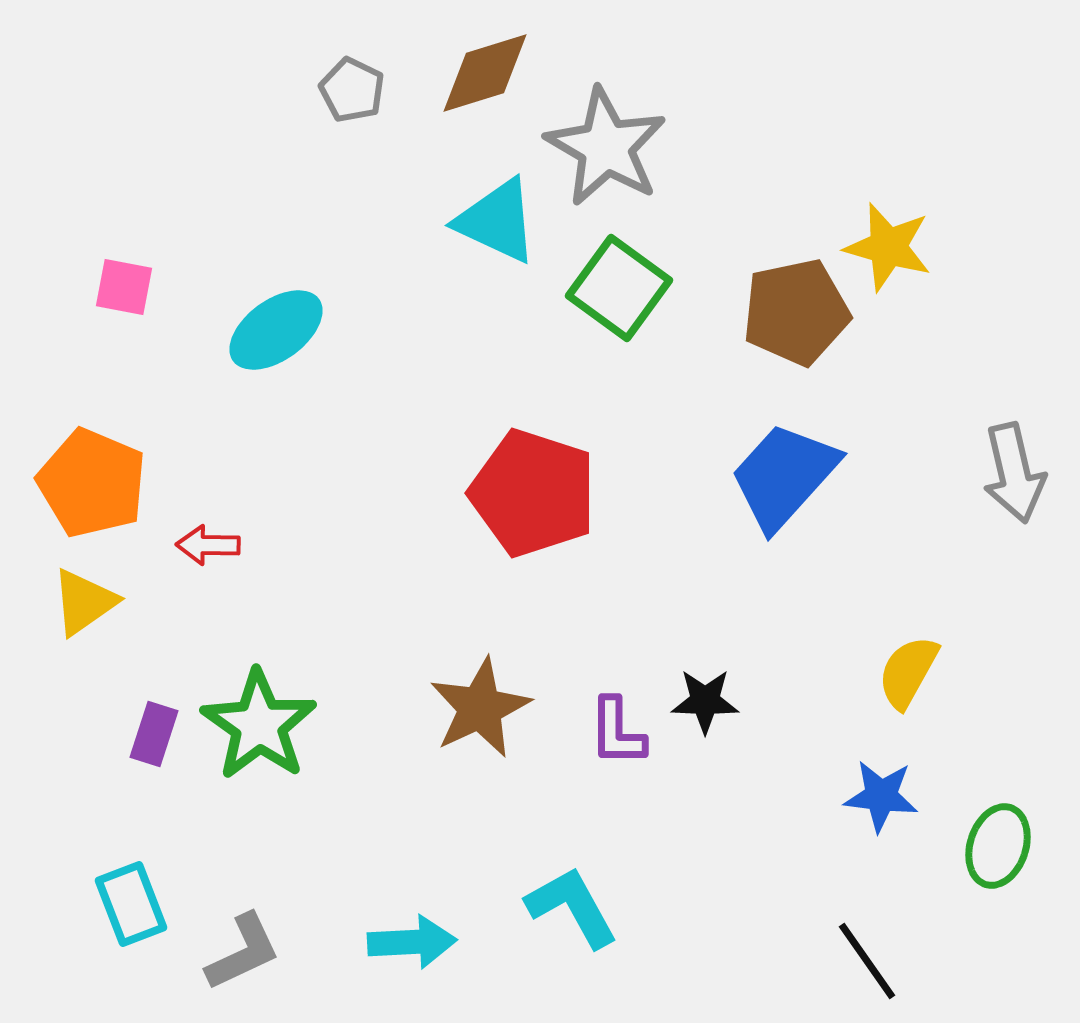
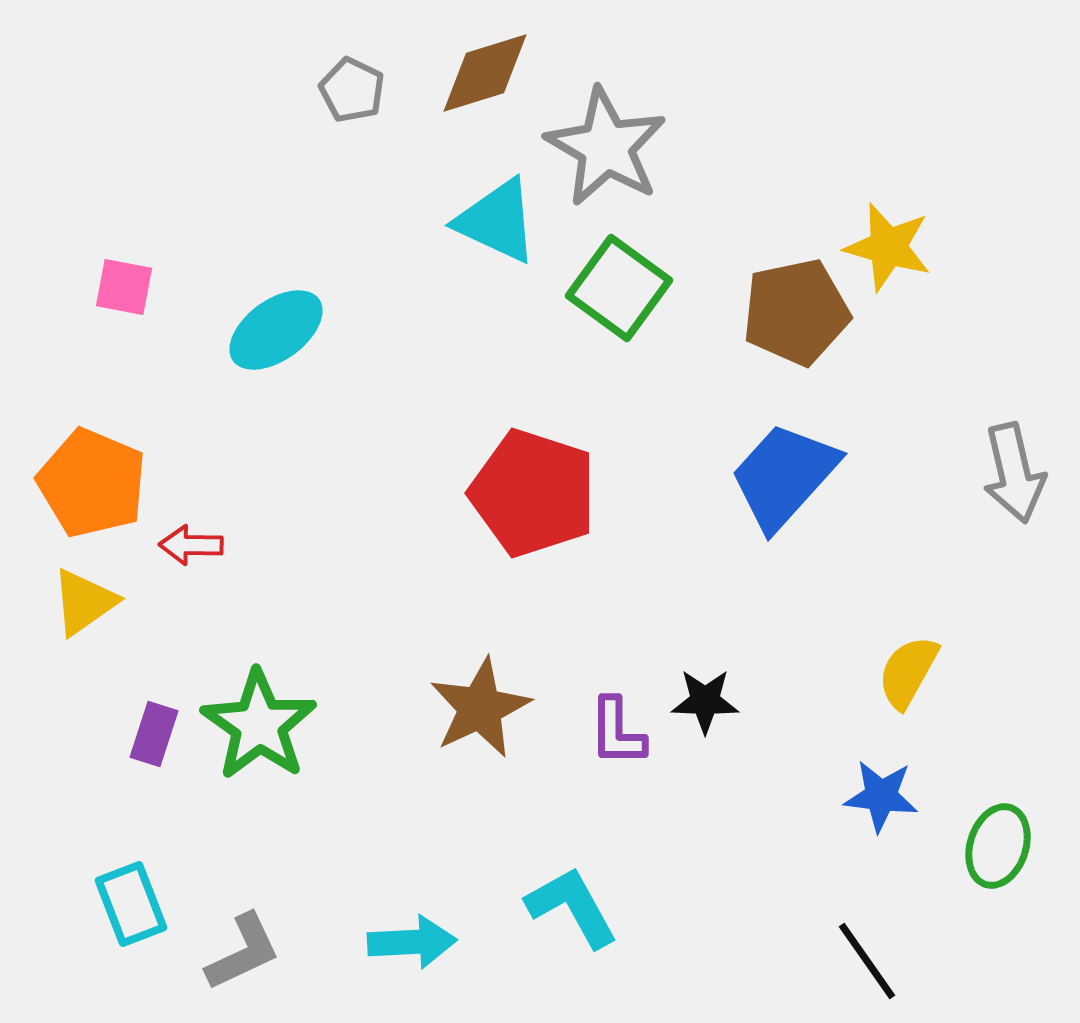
red arrow: moved 17 px left
